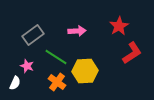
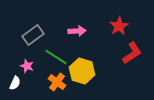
yellow hexagon: moved 3 px left; rotated 20 degrees clockwise
